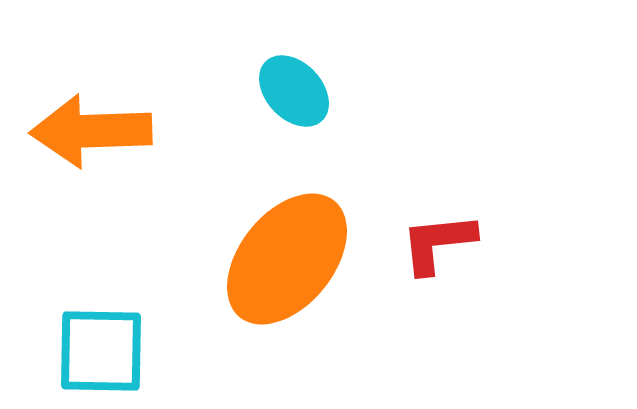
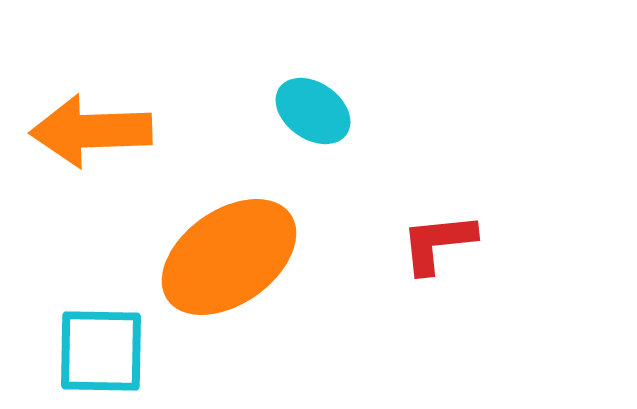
cyan ellipse: moved 19 px right, 20 px down; rotated 12 degrees counterclockwise
orange ellipse: moved 58 px left, 2 px up; rotated 16 degrees clockwise
